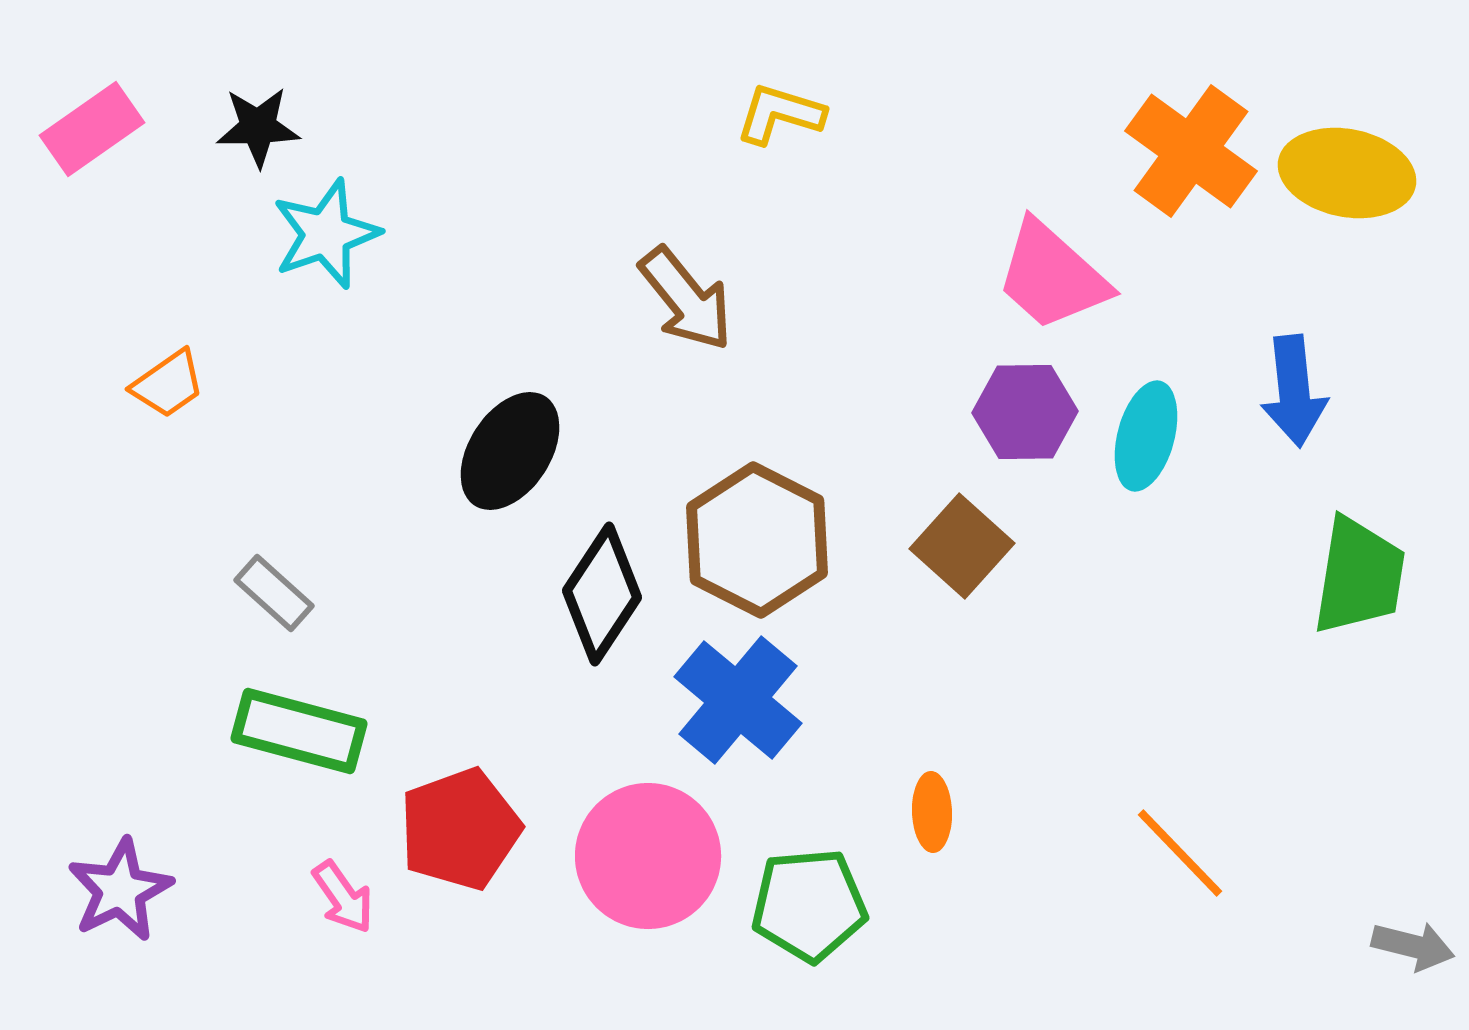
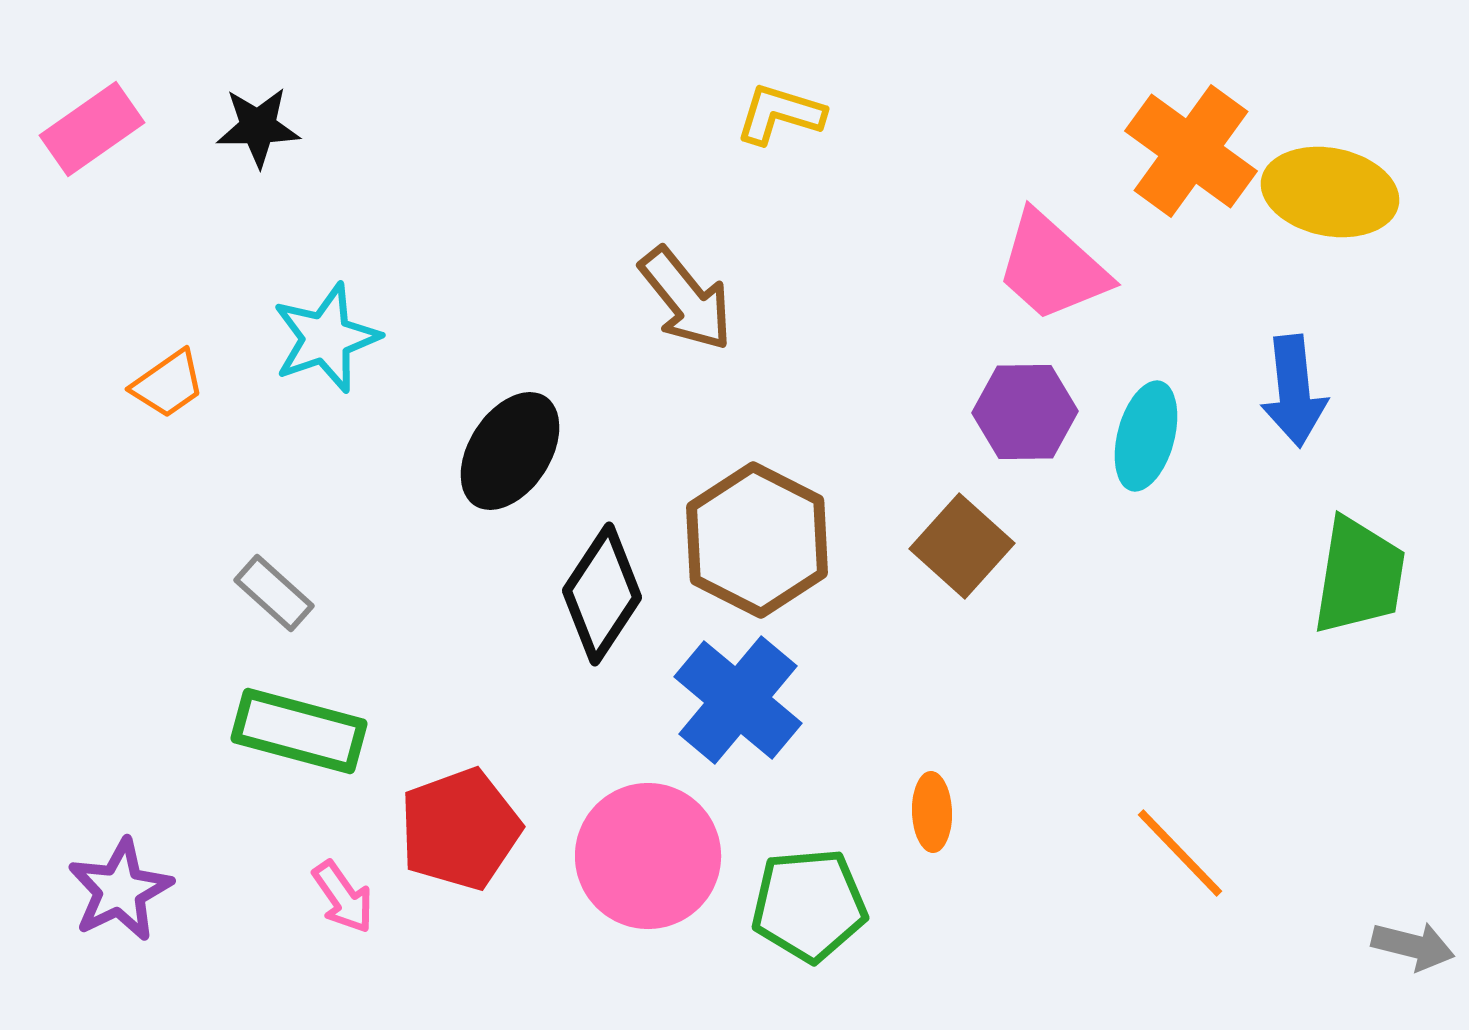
yellow ellipse: moved 17 px left, 19 px down
cyan star: moved 104 px down
pink trapezoid: moved 9 px up
